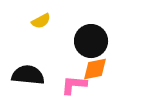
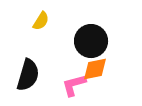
yellow semicircle: rotated 30 degrees counterclockwise
black semicircle: rotated 100 degrees clockwise
pink L-shape: rotated 20 degrees counterclockwise
